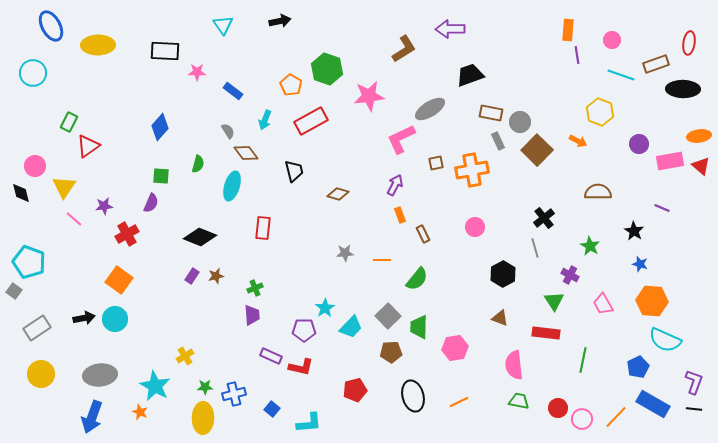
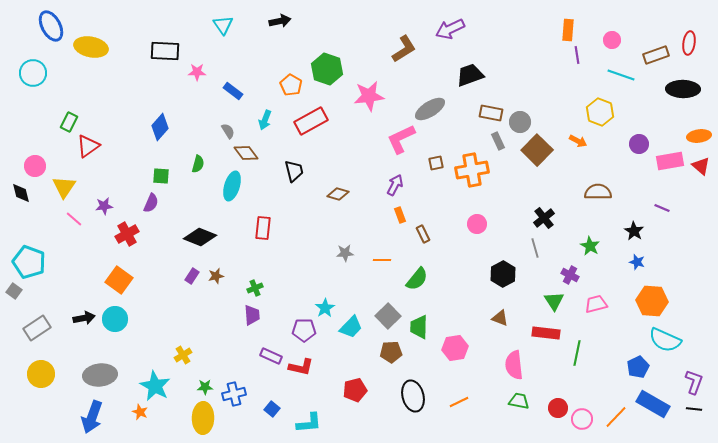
purple arrow at (450, 29): rotated 24 degrees counterclockwise
yellow ellipse at (98, 45): moved 7 px left, 2 px down; rotated 12 degrees clockwise
brown rectangle at (656, 64): moved 9 px up
pink circle at (475, 227): moved 2 px right, 3 px up
blue star at (640, 264): moved 3 px left, 2 px up
pink trapezoid at (603, 304): moved 7 px left; rotated 105 degrees clockwise
yellow cross at (185, 356): moved 2 px left, 1 px up
green line at (583, 360): moved 6 px left, 7 px up
